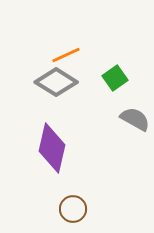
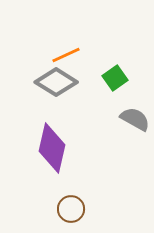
brown circle: moved 2 px left
